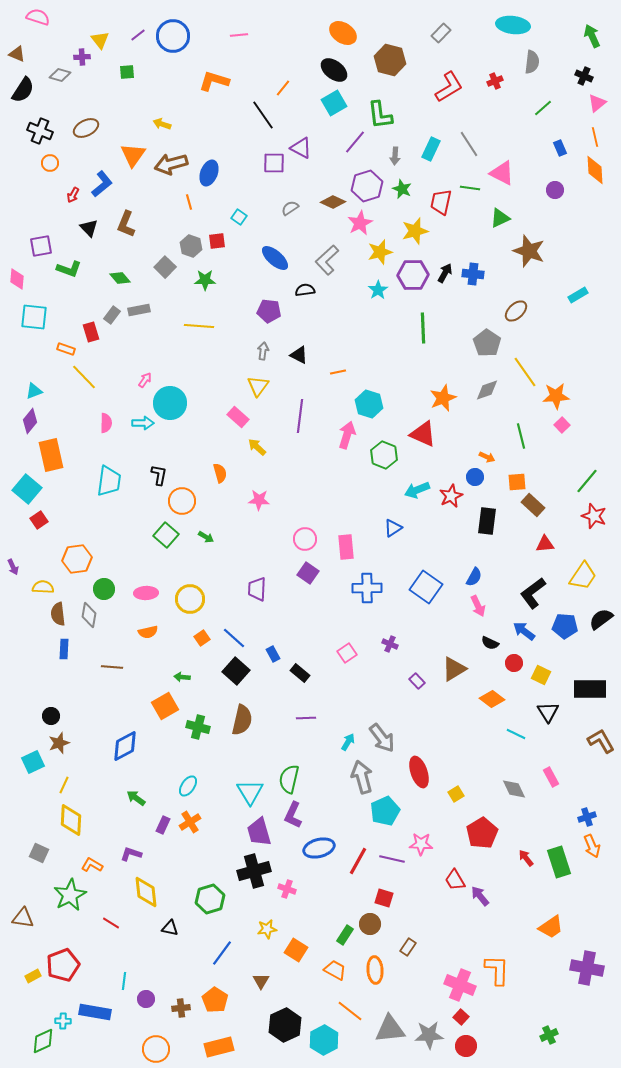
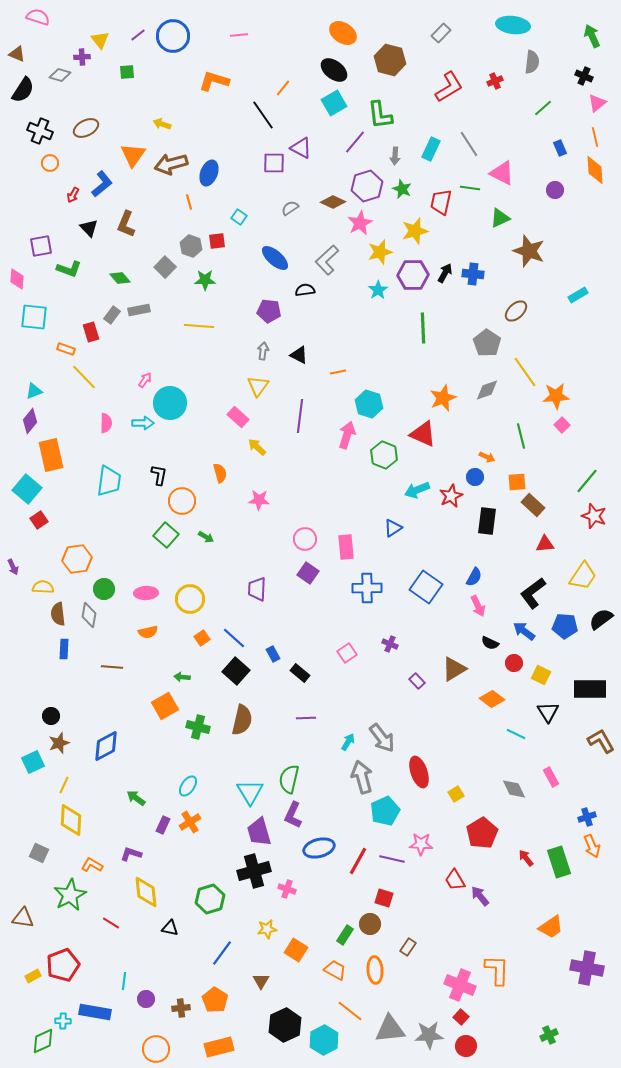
blue diamond at (125, 746): moved 19 px left
